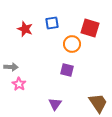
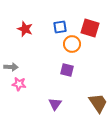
blue square: moved 8 px right, 4 px down
pink star: rotated 24 degrees counterclockwise
